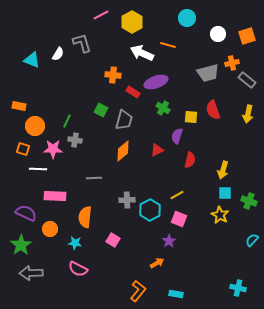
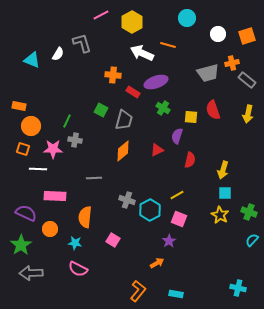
orange circle at (35, 126): moved 4 px left
gray cross at (127, 200): rotated 21 degrees clockwise
green cross at (249, 201): moved 11 px down
